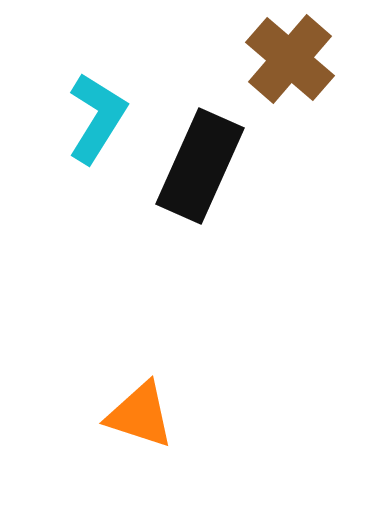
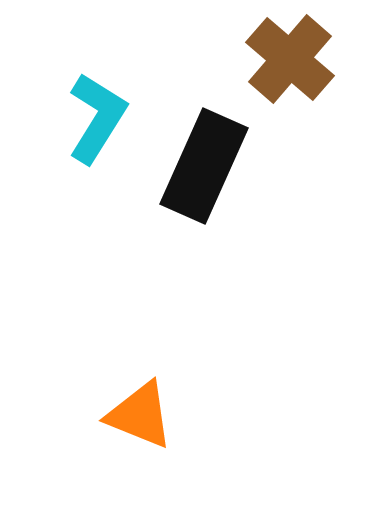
black rectangle: moved 4 px right
orange triangle: rotated 4 degrees clockwise
